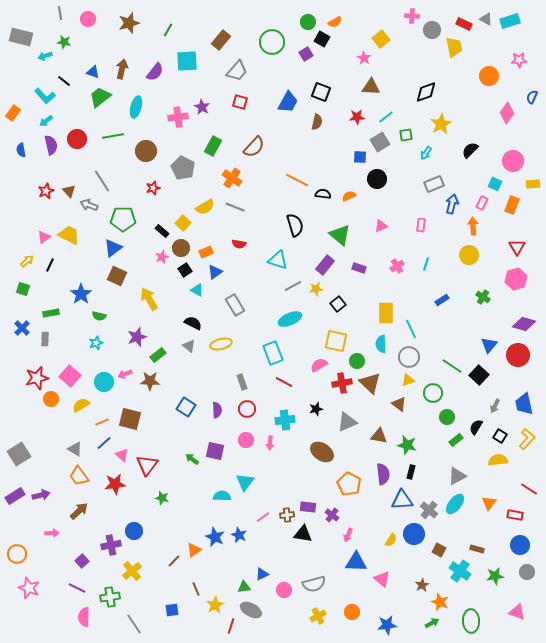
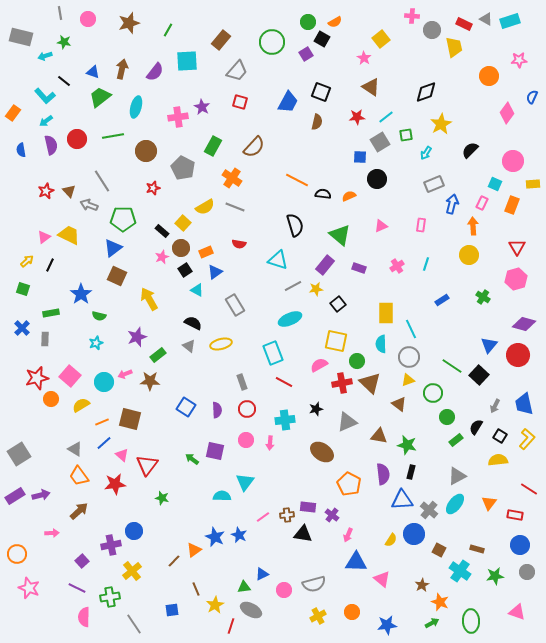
brown triangle at (371, 87): rotated 30 degrees clockwise
